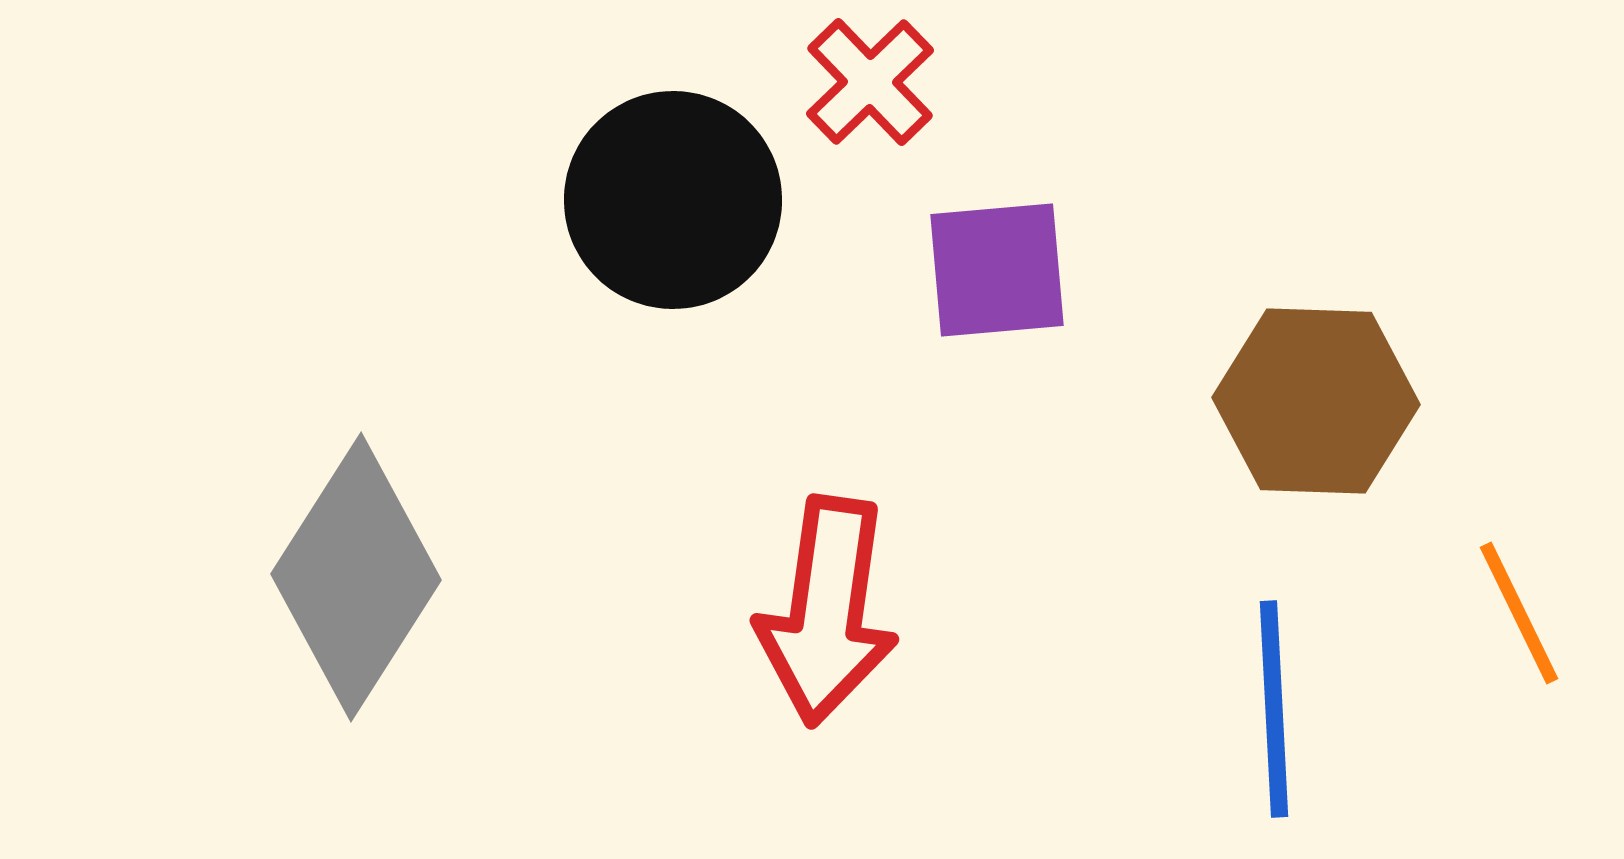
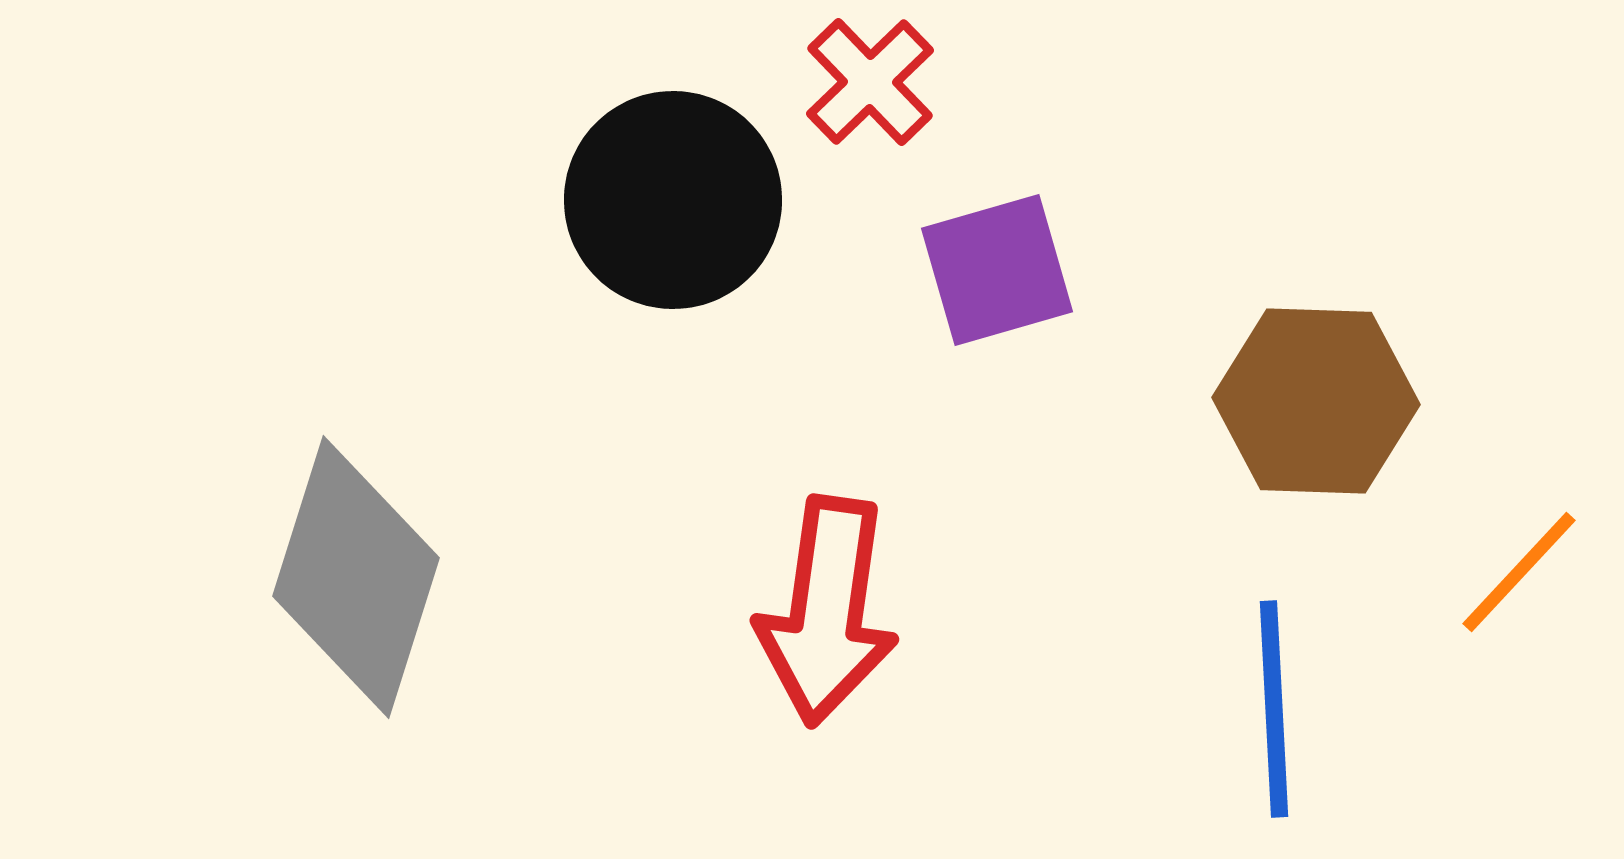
purple square: rotated 11 degrees counterclockwise
gray diamond: rotated 15 degrees counterclockwise
orange line: moved 41 px up; rotated 69 degrees clockwise
